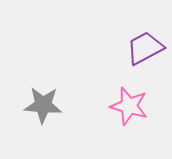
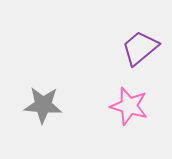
purple trapezoid: moved 5 px left; rotated 12 degrees counterclockwise
